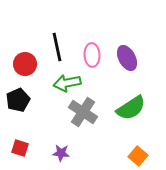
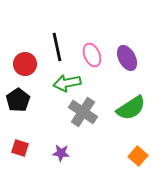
pink ellipse: rotated 20 degrees counterclockwise
black pentagon: rotated 10 degrees counterclockwise
